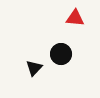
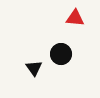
black triangle: rotated 18 degrees counterclockwise
